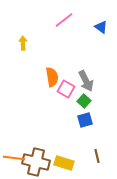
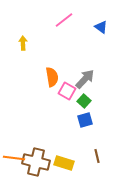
gray arrow: moved 1 px left, 2 px up; rotated 110 degrees counterclockwise
pink square: moved 1 px right, 2 px down
